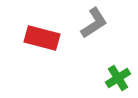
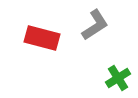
gray L-shape: moved 1 px right, 2 px down
